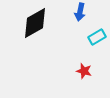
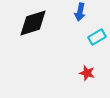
black diamond: moved 2 px left; rotated 12 degrees clockwise
red star: moved 3 px right, 2 px down
